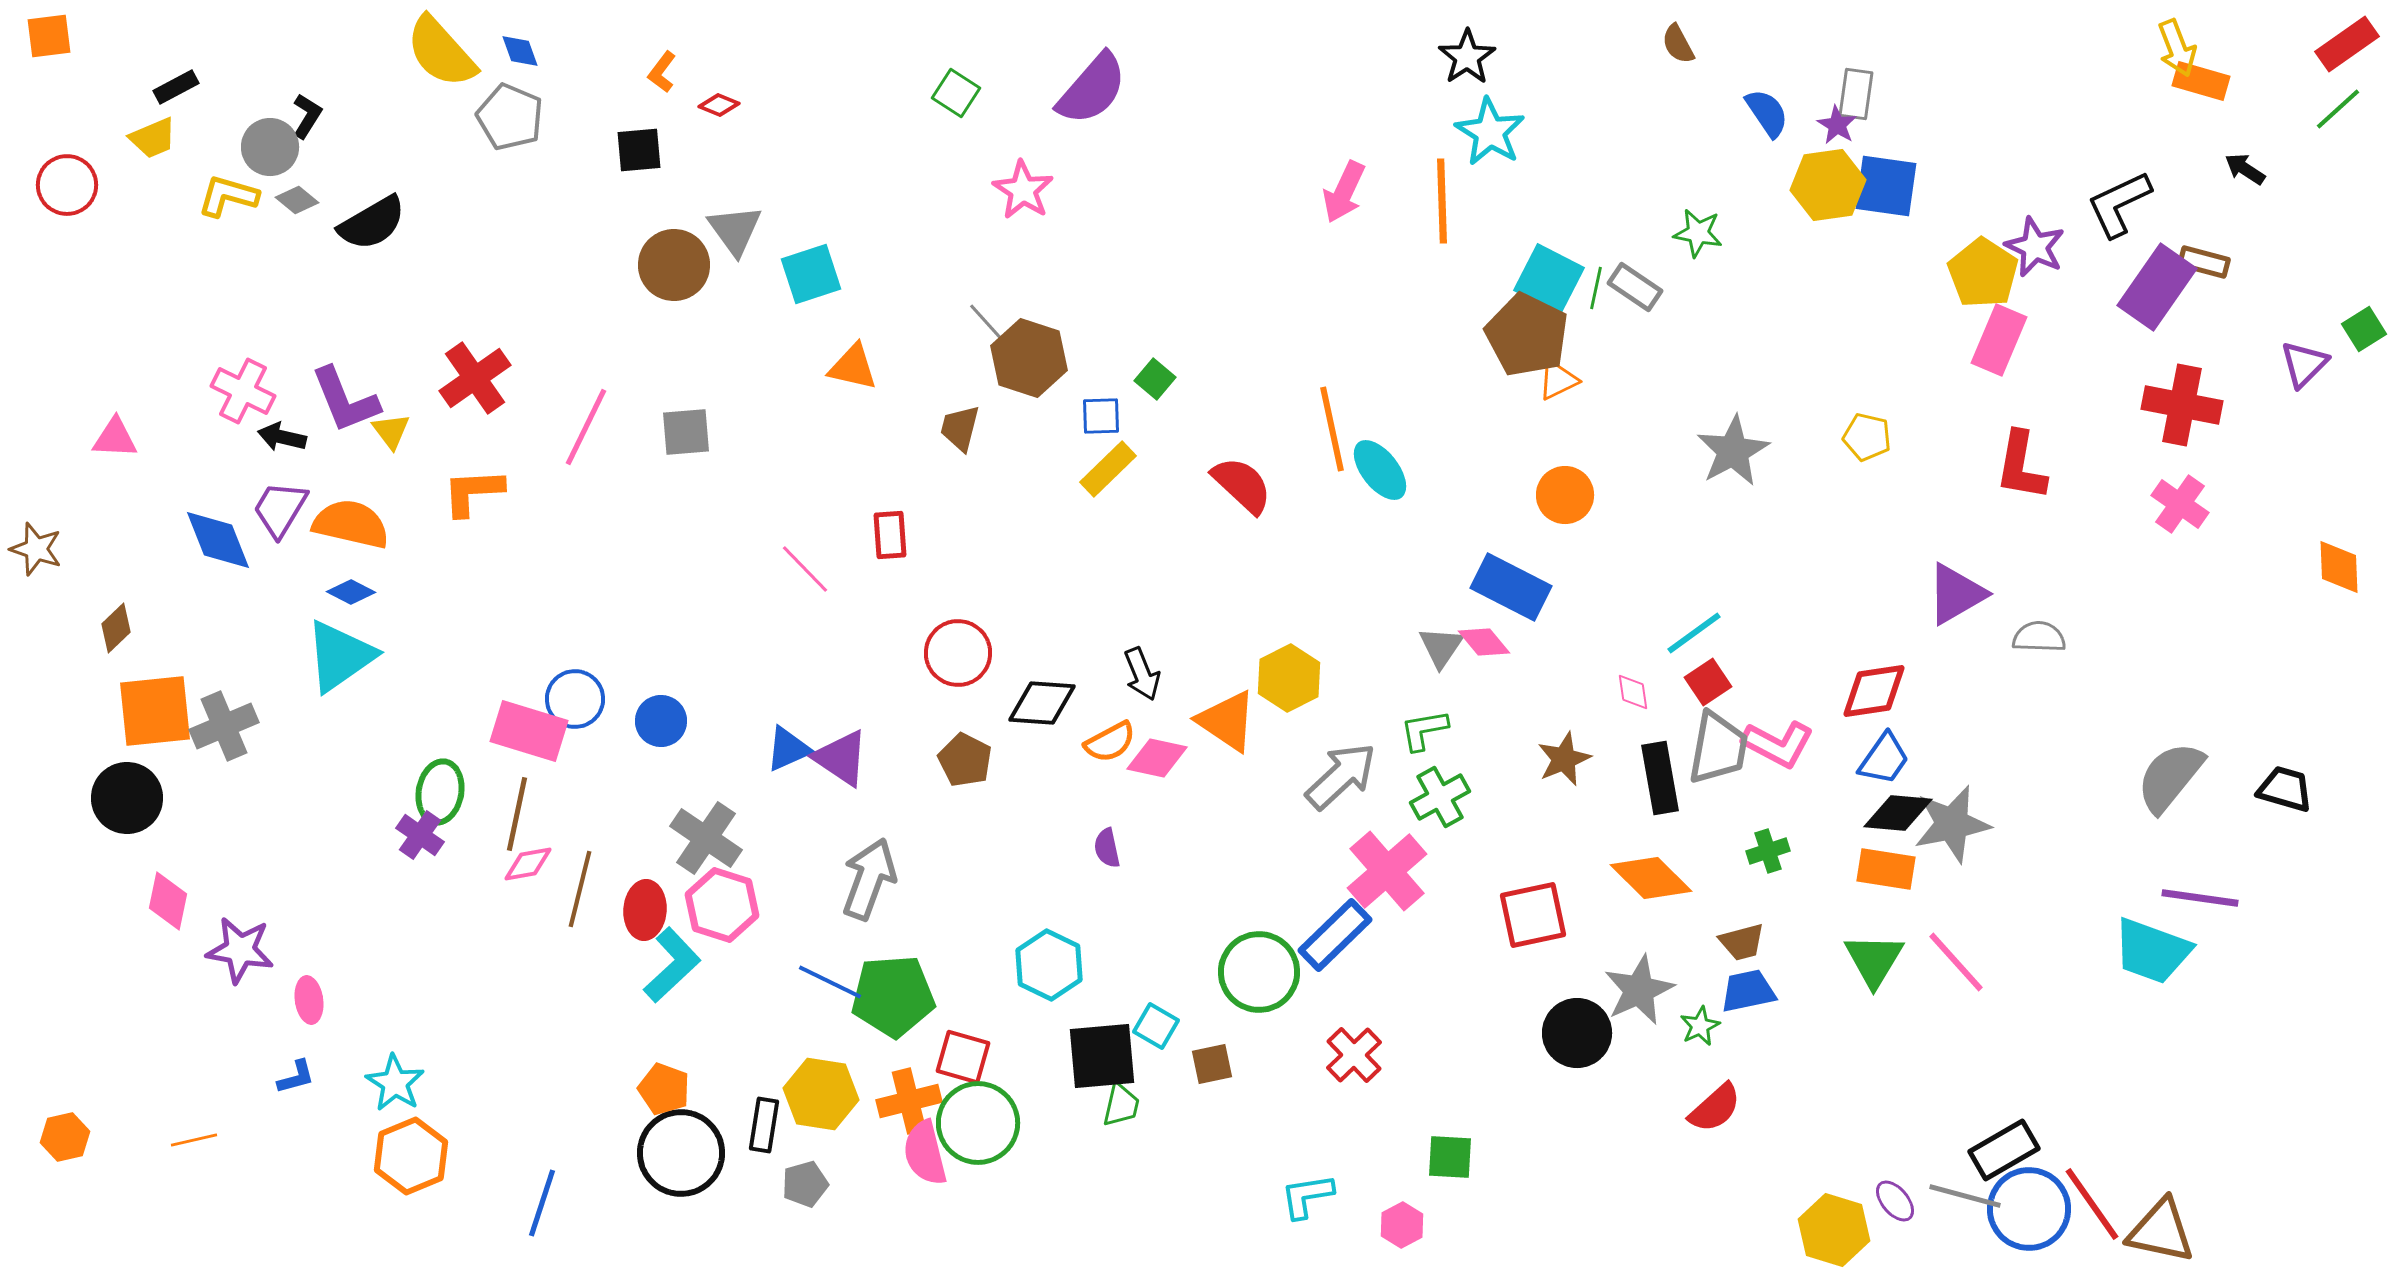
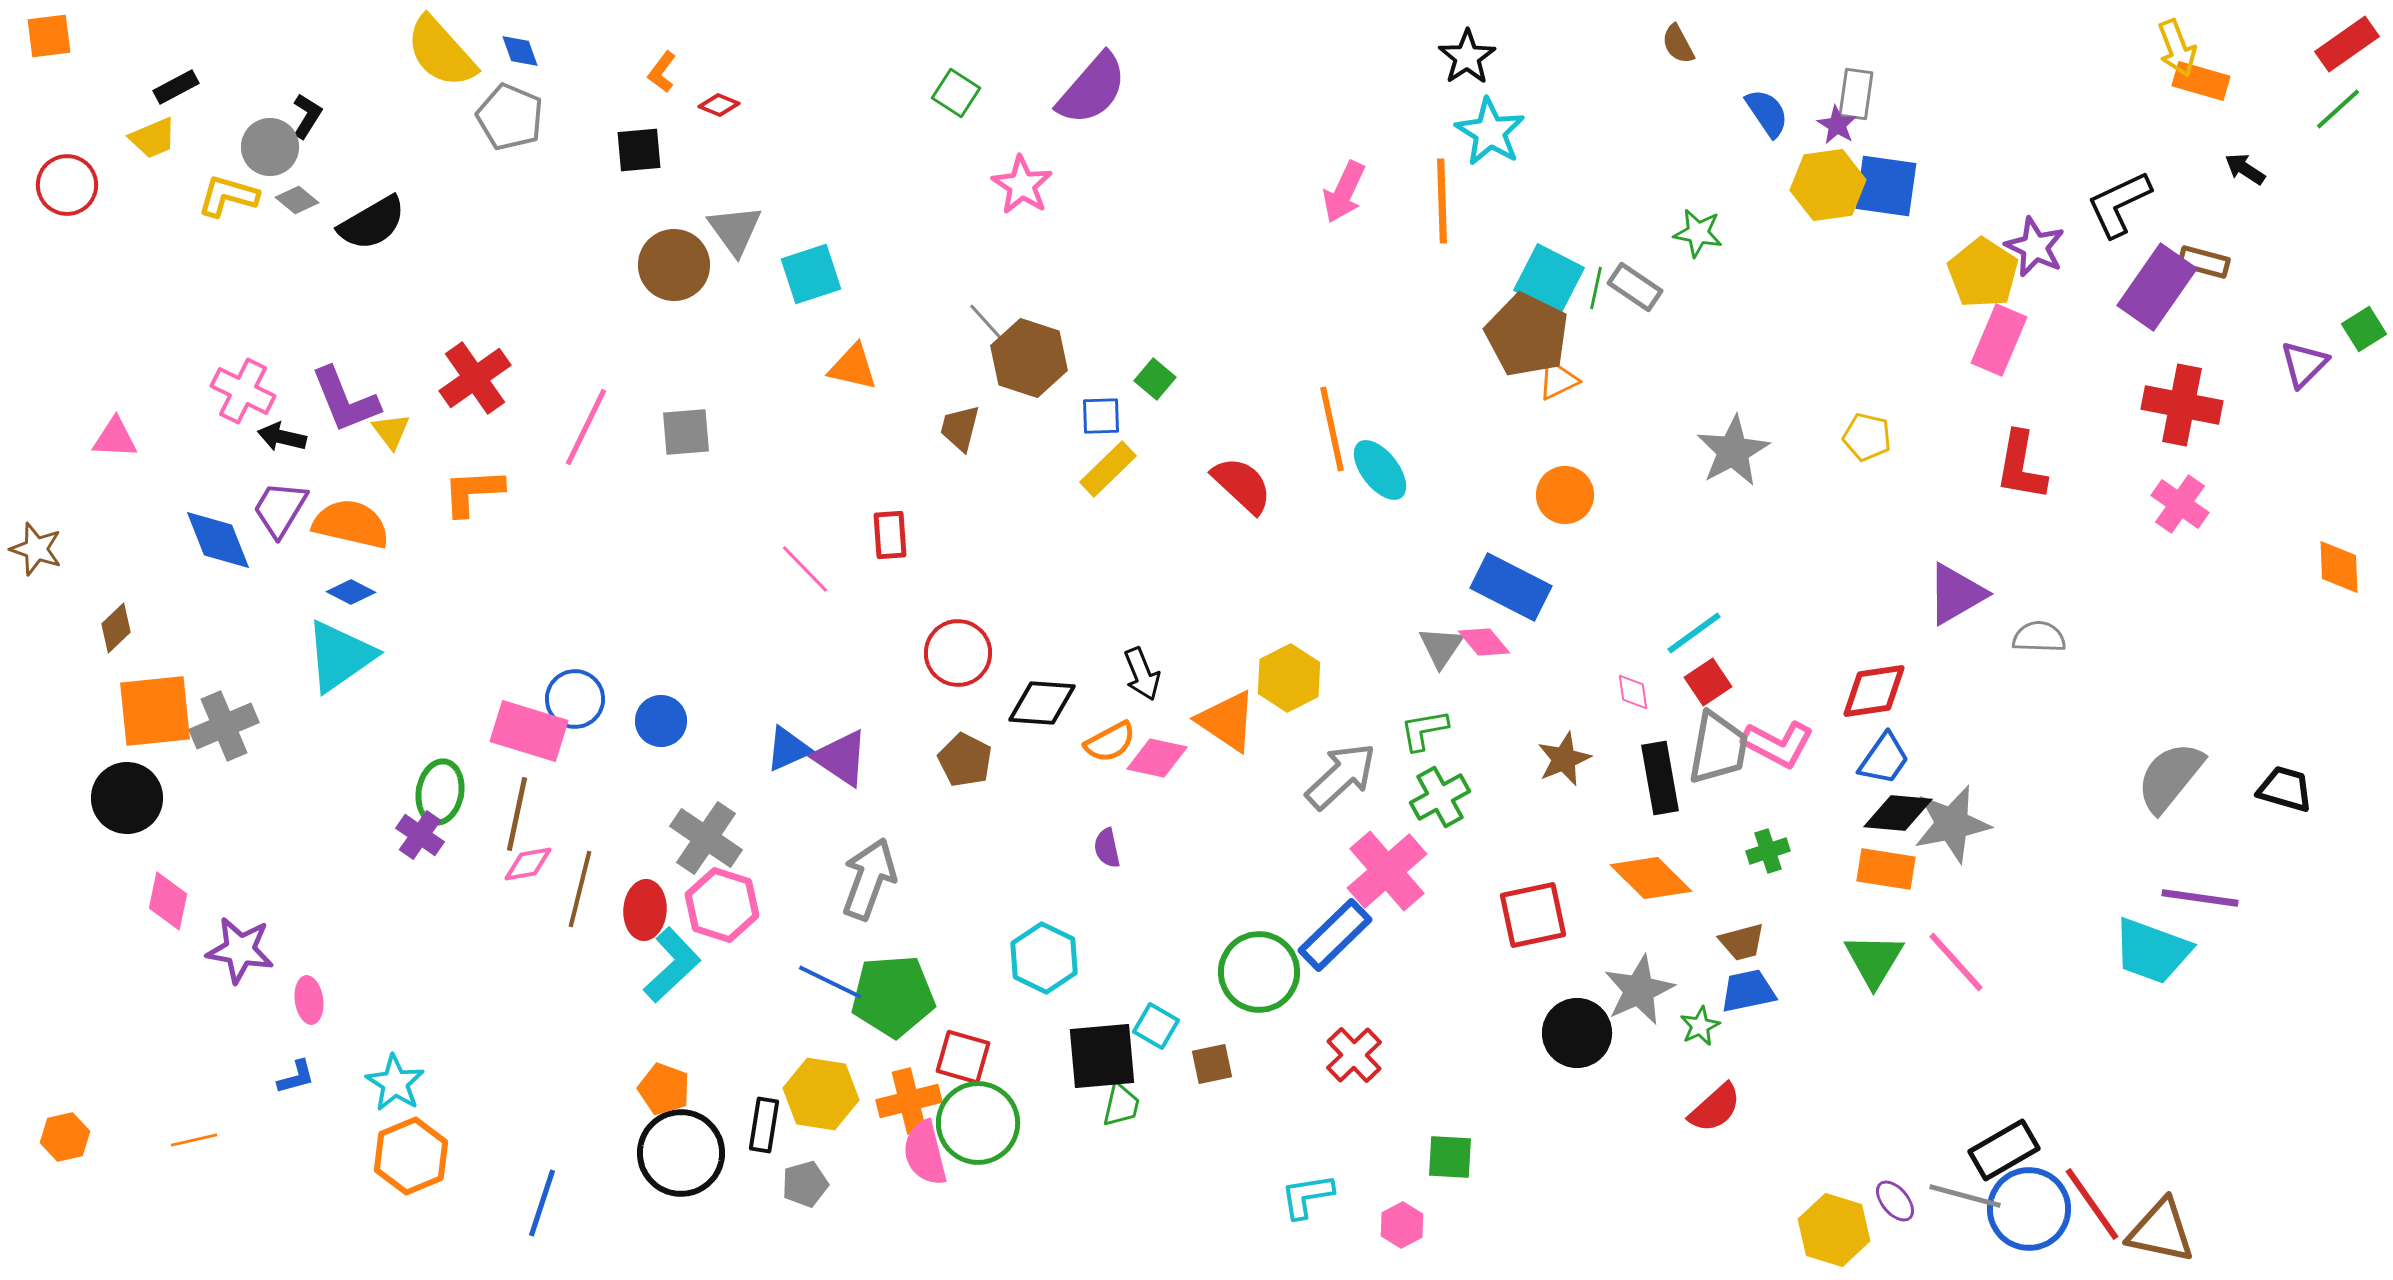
pink star at (1023, 190): moved 1 px left, 5 px up
cyan hexagon at (1049, 965): moved 5 px left, 7 px up
